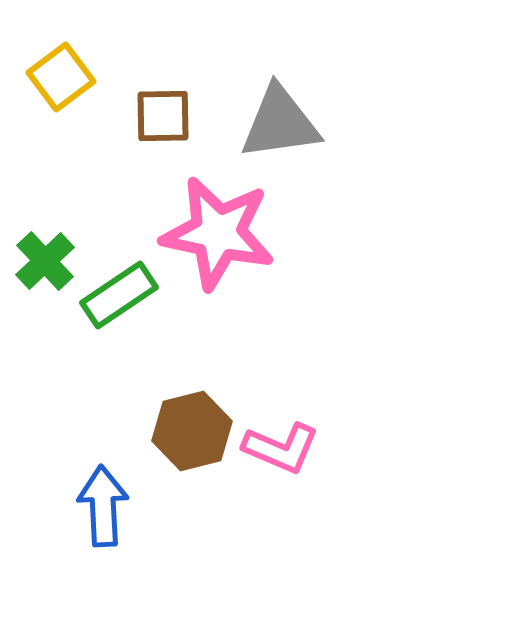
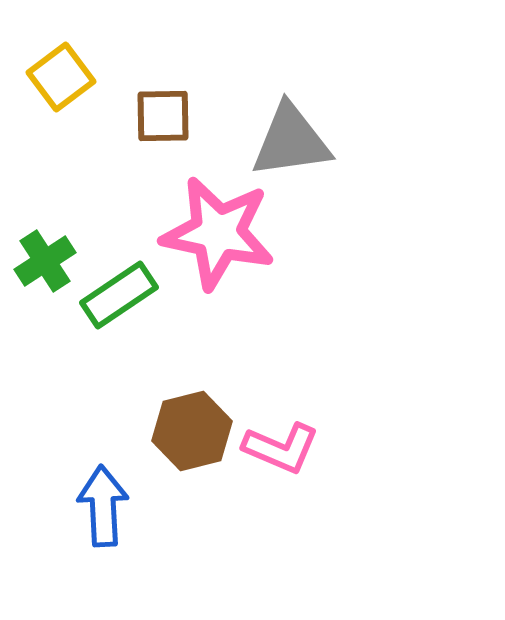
gray triangle: moved 11 px right, 18 px down
green cross: rotated 10 degrees clockwise
